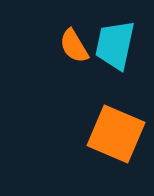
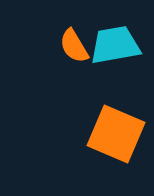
cyan trapezoid: rotated 68 degrees clockwise
